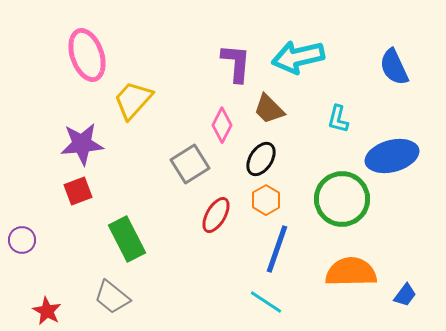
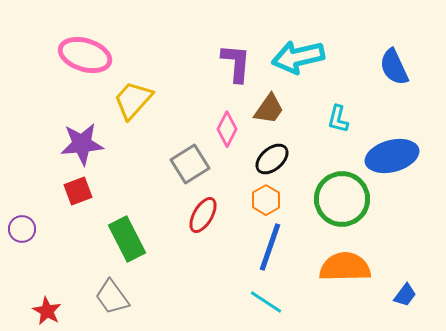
pink ellipse: moved 2 px left; rotated 54 degrees counterclockwise
brown trapezoid: rotated 100 degrees counterclockwise
pink diamond: moved 5 px right, 4 px down
black ellipse: moved 11 px right; rotated 16 degrees clockwise
red ellipse: moved 13 px left
purple circle: moved 11 px up
blue line: moved 7 px left, 2 px up
orange semicircle: moved 6 px left, 5 px up
gray trapezoid: rotated 15 degrees clockwise
